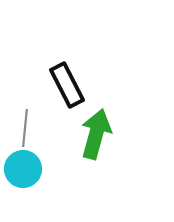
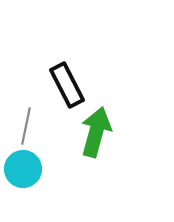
gray line: moved 1 px right, 2 px up; rotated 6 degrees clockwise
green arrow: moved 2 px up
